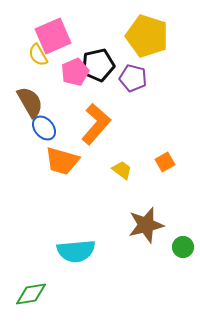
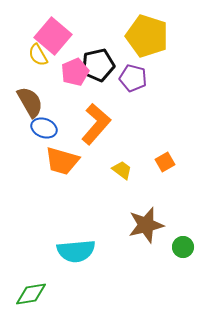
pink square: rotated 27 degrees counterclockwise
blue ellipse: rotated 30 degrees counterclockwise
